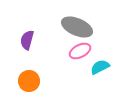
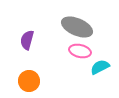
pink ellipse: rotated 40 degrees clockwise
